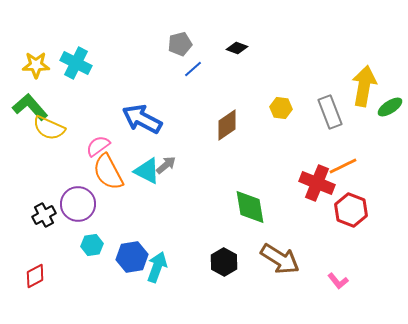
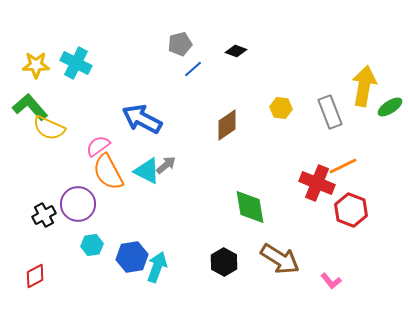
black diamond: moved 1 px left, 3 px down
pink L-shape: moved 7 px left
